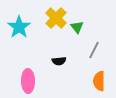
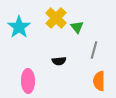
gray line: rotated 12 degrees counterclockwise
